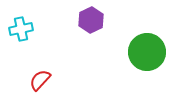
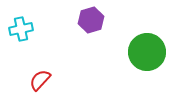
purple hexagon: rotated 10 degrees clockwise
